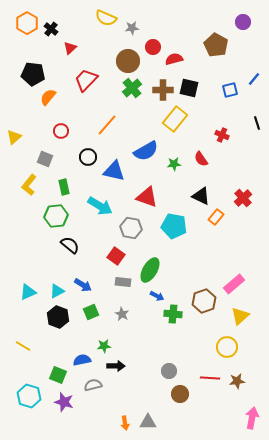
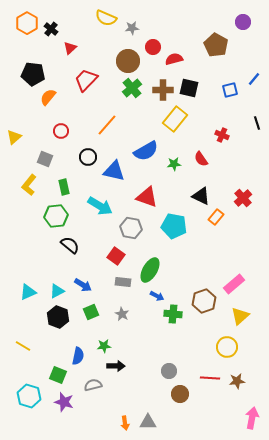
blue semicircle at (82, 360): moved 4 px left, 4 px up; rotated 114 degrees clockwise
